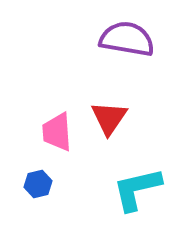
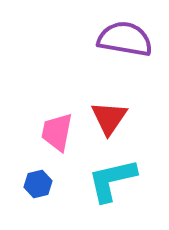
purple semicircle: moved 2 px left
pink trapezoid: rotated 15 degrees clockwise
cyan L-shape: moved 25 px left, 9 px up
